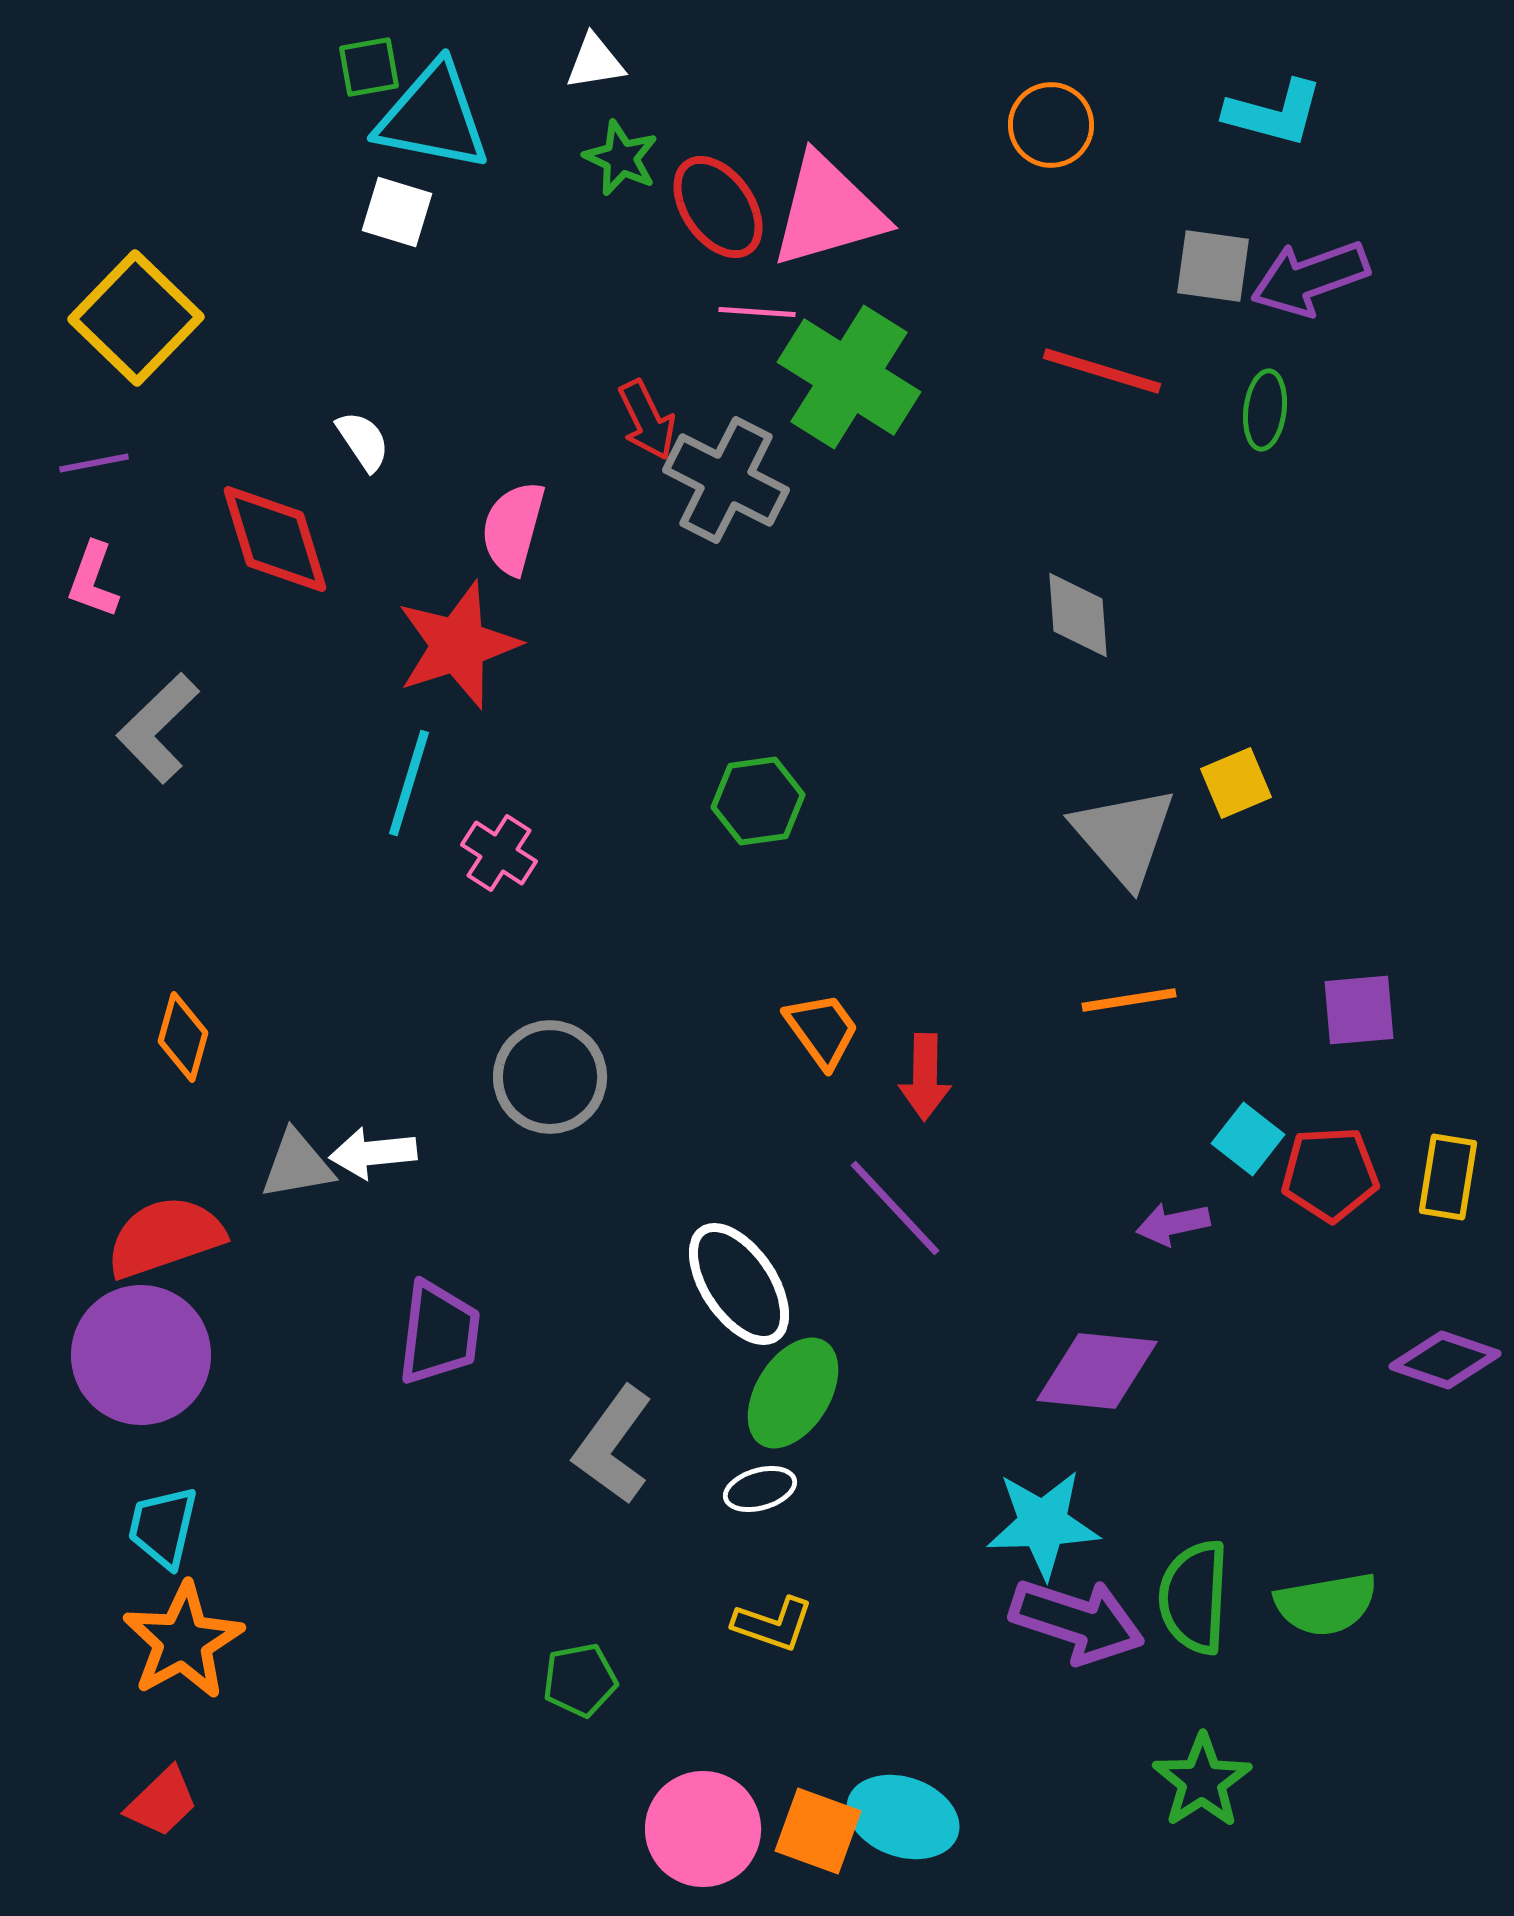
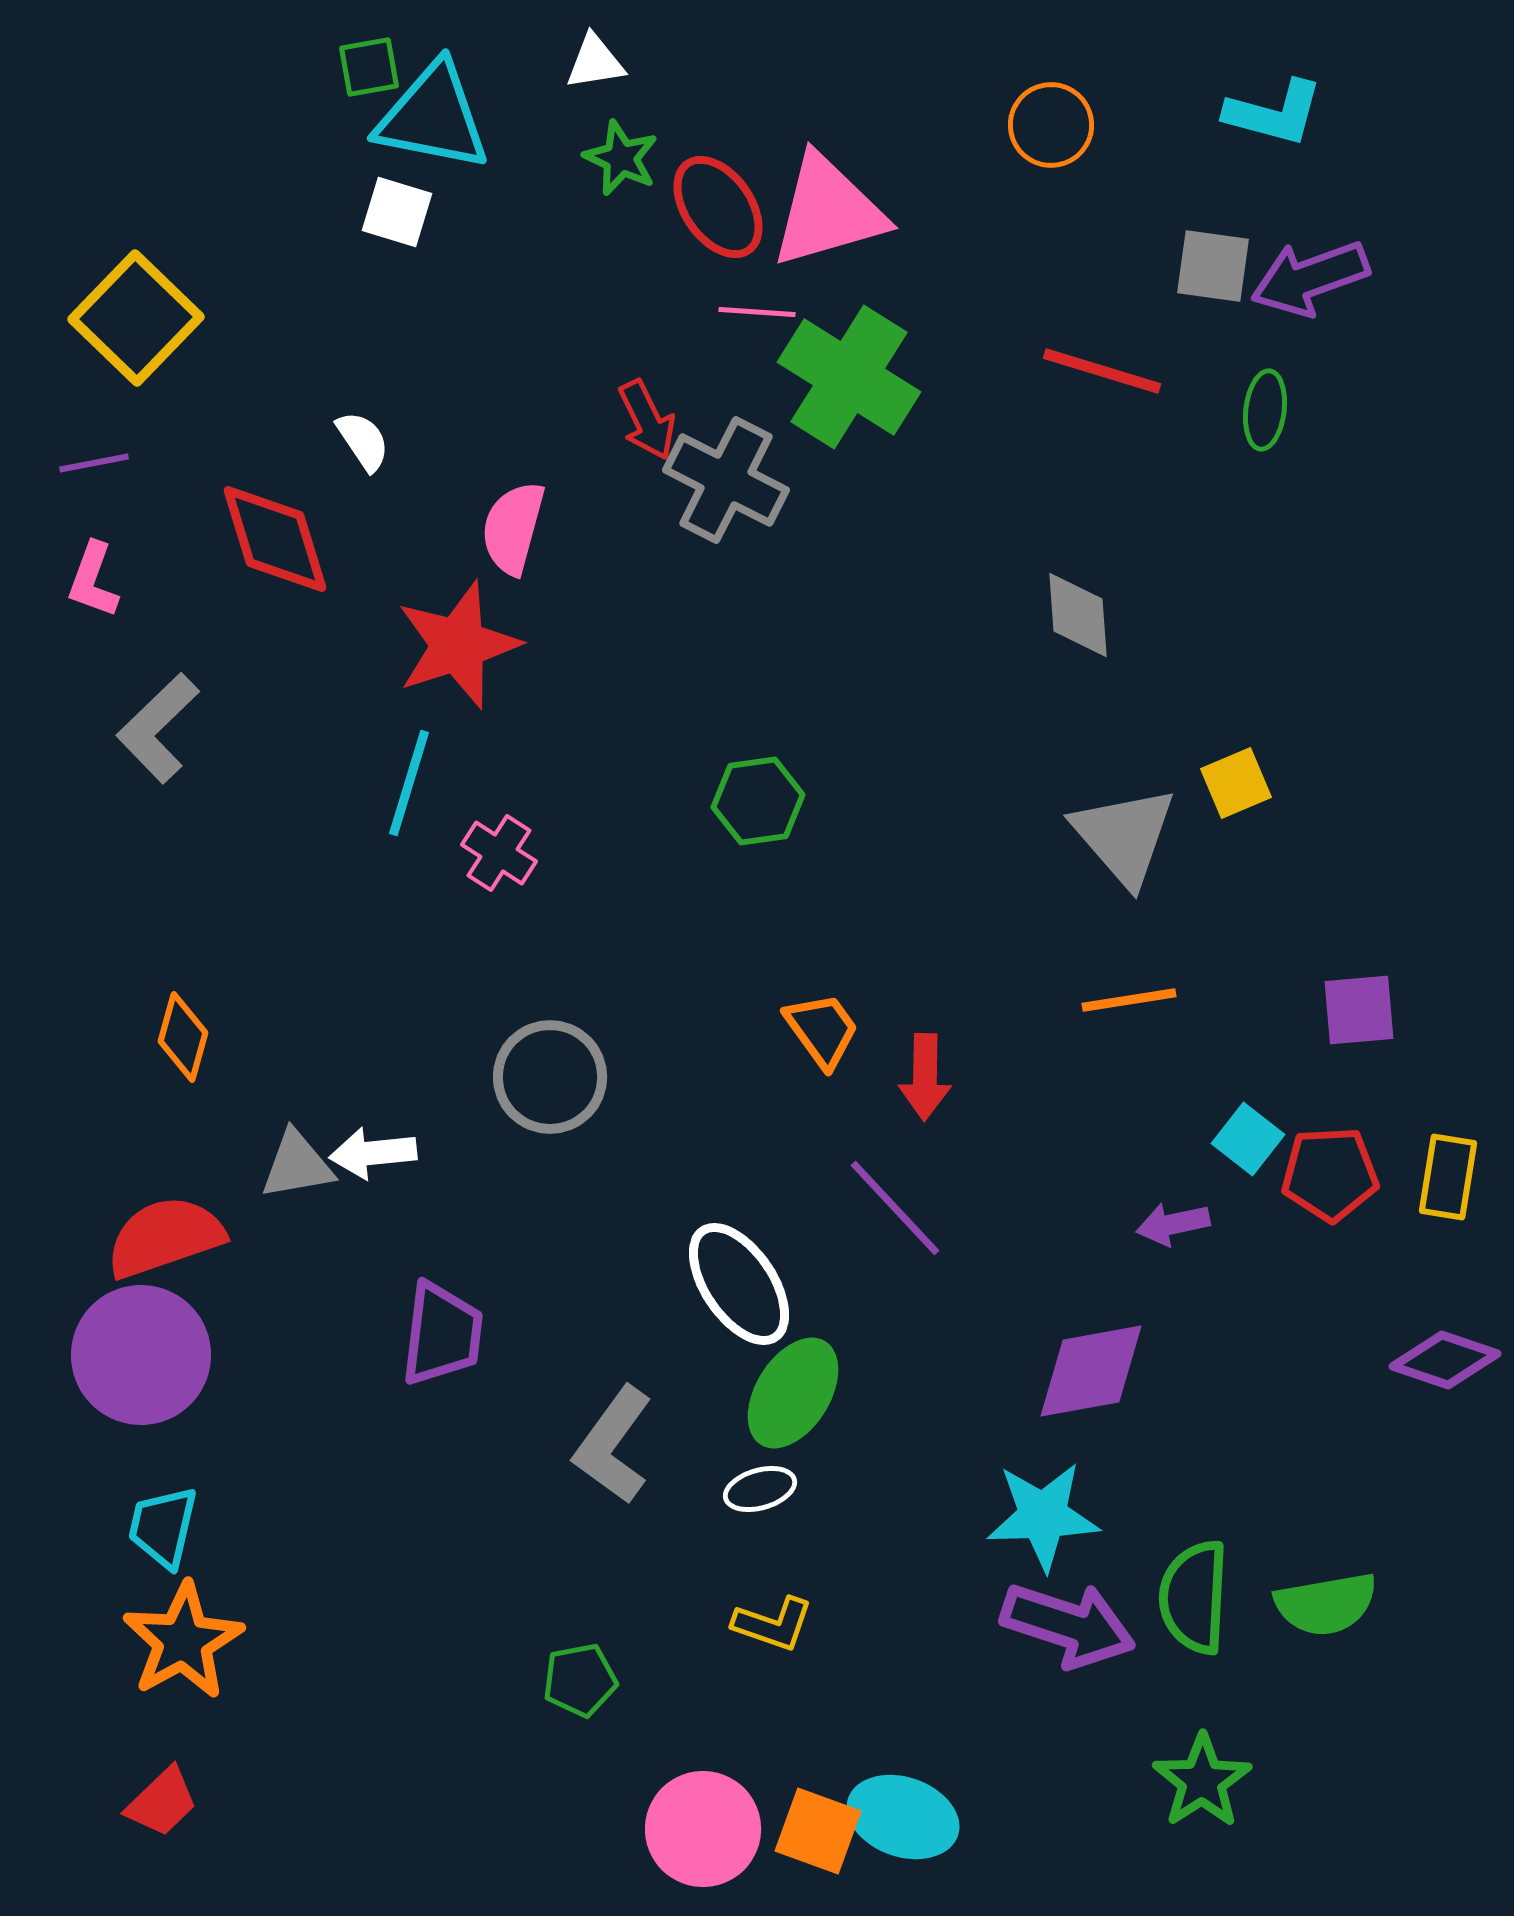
purple trapezoid at (439, 1333): moved 3 px right, 1 px down
purple diamond at (1097, 1371): moved 6 px left; rotated 16 degrees counterclockwise
cyan star at (1043, 1524): moved 8 px up
purple arrow at (1077, 1621): moved 9 px left, 4 px down
